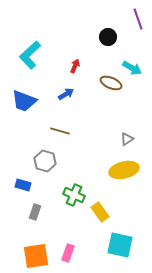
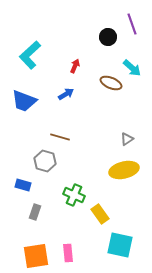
purple line: moved 6 px left, 5 px down
cyan arrow: rotated 12 degrees clockwise
brown line: moved 6 px down
yellow rectangle: moved 2 px down
pink rectangle: rotated 24 degrees counterclockwise
